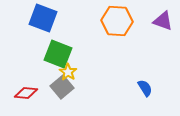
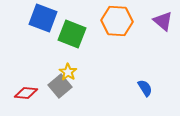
purple triangle: rotated 20 degrees clockwise
green square: moved 14 px right, 20 px up
gray square: moved 2 px left, 1 px up
